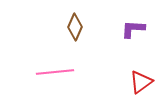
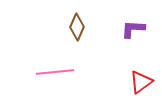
brown diamond: moved 2 px right
